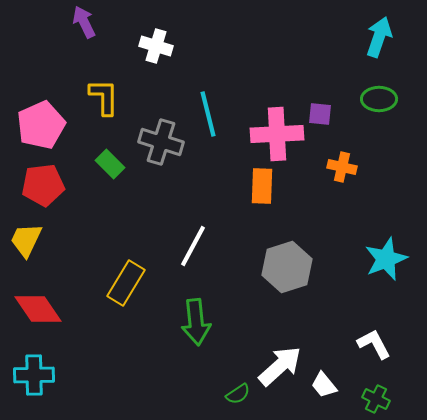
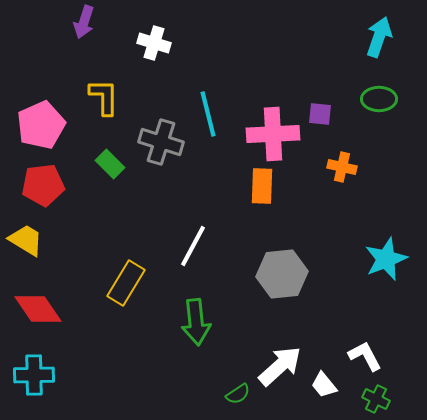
purple arrow: rotated 136 degrees counterclockwise
white cross: moved 2 px left, 3 px up
pink cross: moved 4 px left
yellow trapezoid: rotated 96 degrees clockwise
gray hexagon: moved 5 px left, 7 px down; rotated 12 degrees clockwise
white L-shape: moved 9 px left, 12 px down
